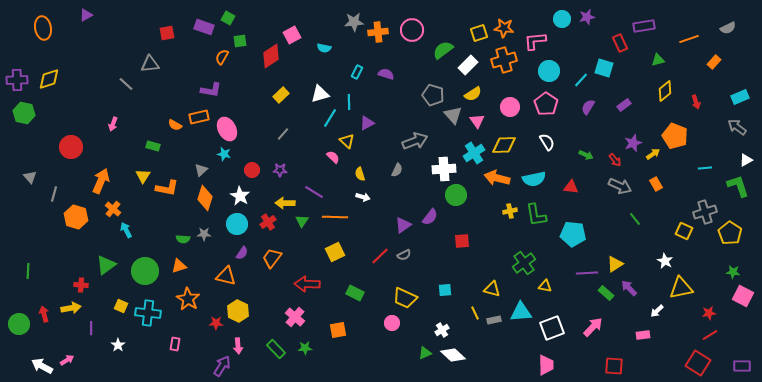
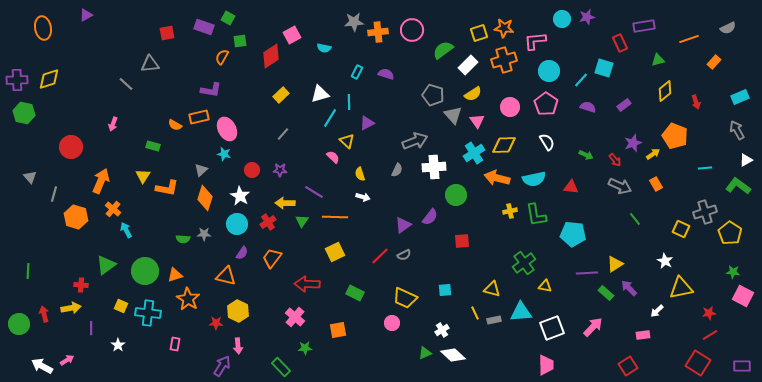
purple semicircle at (588, 107): rotated 77 degrees clockwise
gray arrow at (737, 127): moved 3 px down; rotated 24 degrees clockwise
white cross at (444, 169): moved 10 px left, 2 px up
green L-shape at (738, 186): rotated 35 degrees counterclockwise
yellow square at (684, 231): moved 3 px left, 2 px up
orange triangle at (179, 266): moved 4 px left, 9 px down
green rectangle at (276, 349): moved 5 px right, 18 px down
red square at (614, 366): moved 14 px right; rotated 36 degrees counterclockwise
